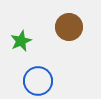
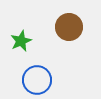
blue circle: moved 1 px left, 1 px up
